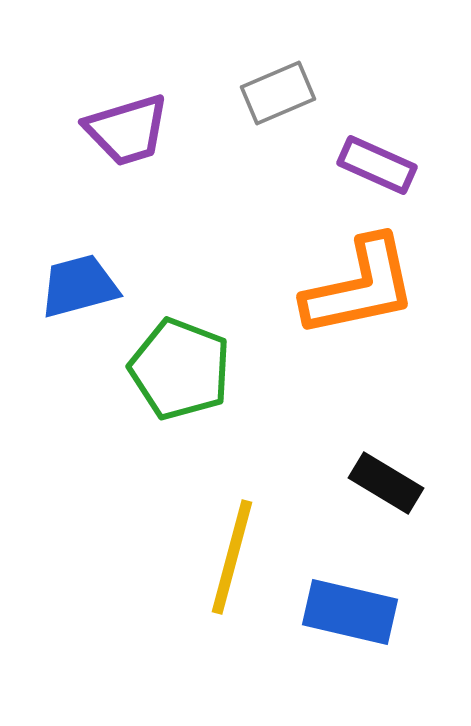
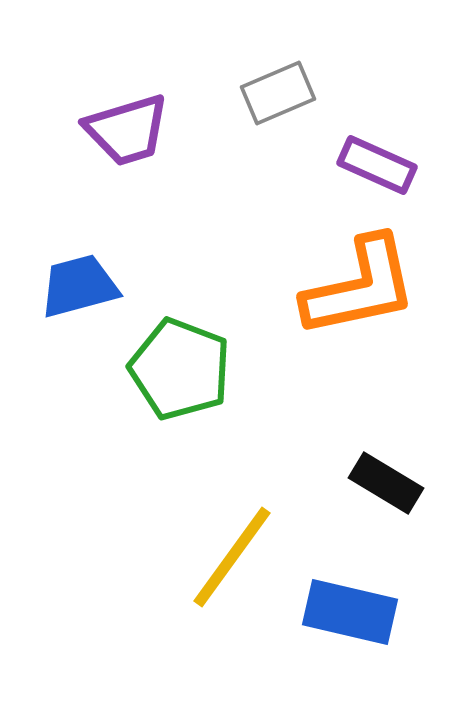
yellow line: rotated 21 degrees clockwise
